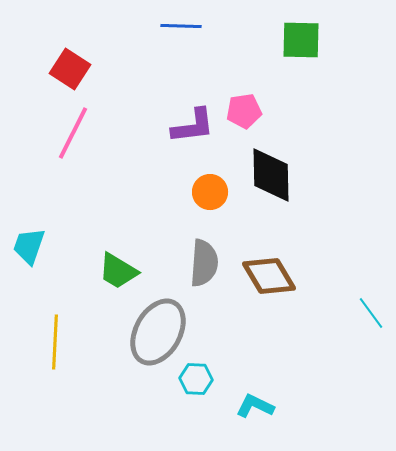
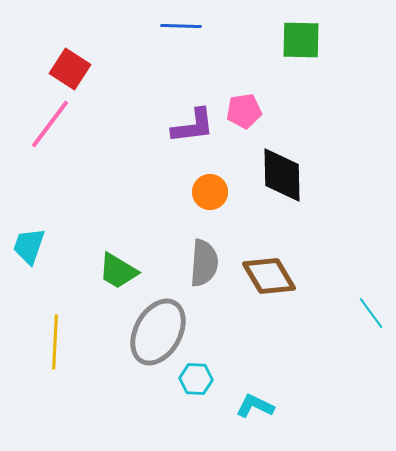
pink line: moved 23 px left, 9 px up; rotated 10 degrees clockwise
black diamond: moved 11 px right
